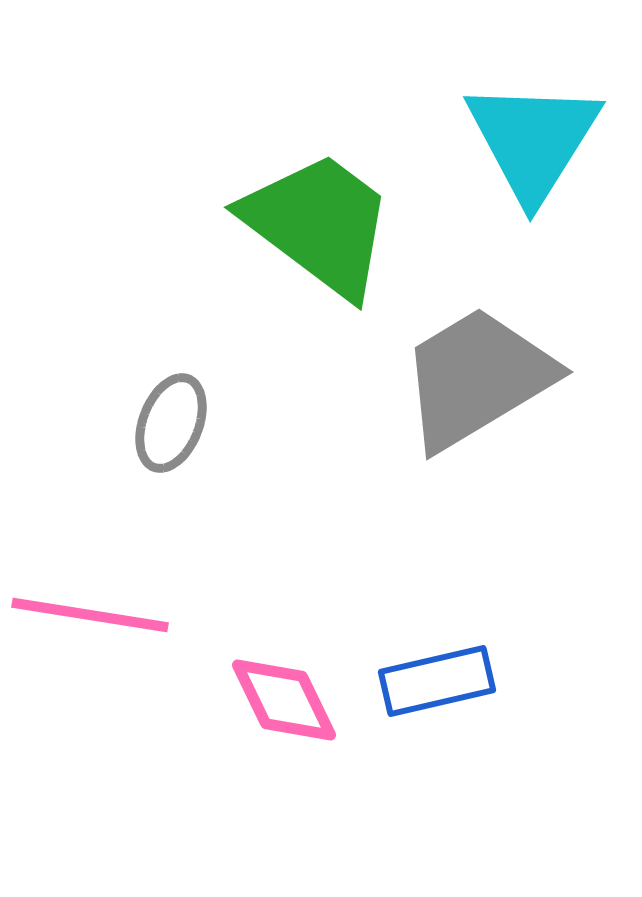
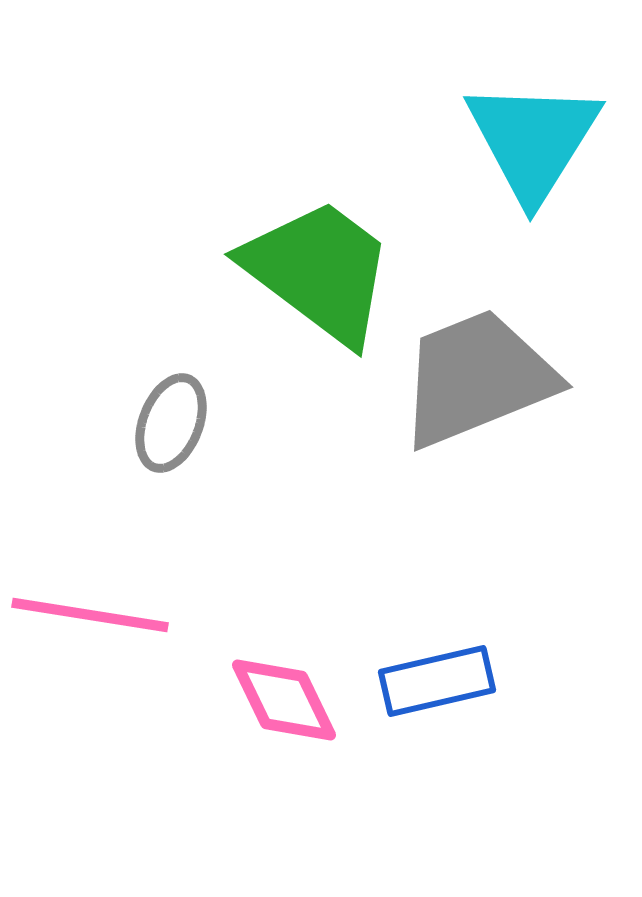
green trapezoid: moved 47 px down
gray trapezoid: rotated 9 degrees clockwise
